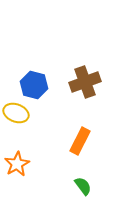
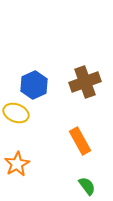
blue hexagon: rotated 20 degrees clockwise
orange rectangle: rotated 56 degrees counterclockwise
green semicircle: moved 4 px right
